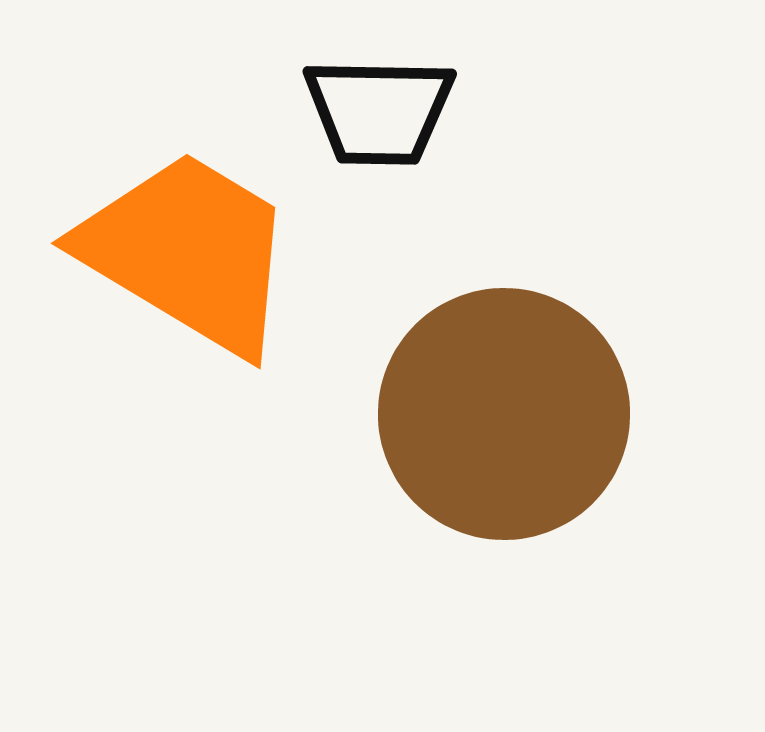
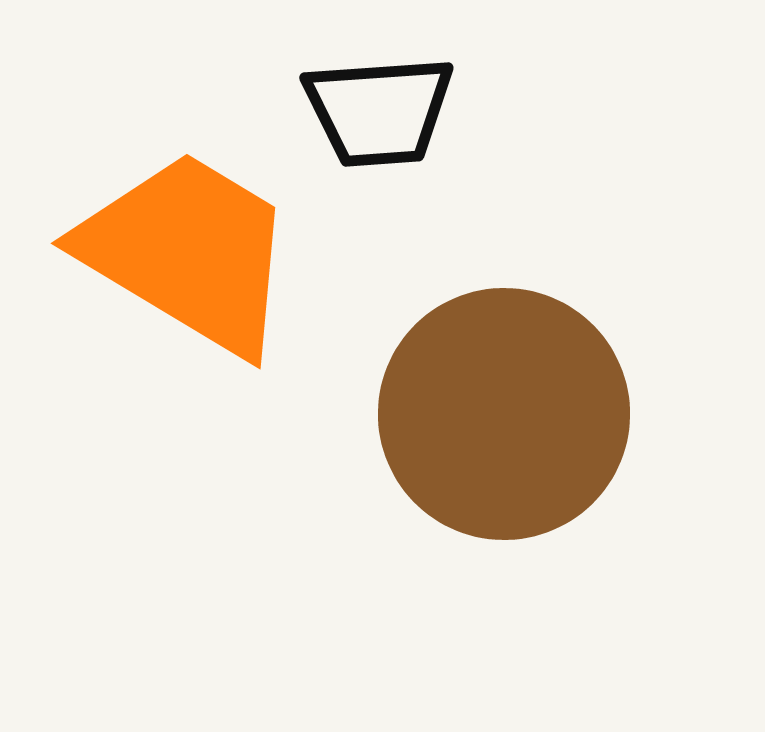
black trapezoid: rotated 5 degrees counterclockwise
